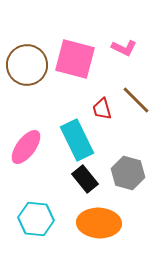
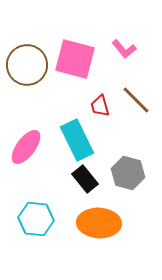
pink L-shape: moved 1 px down; rotated 25 degrees clockwise
red trapezoid: moved 2 px left, 3 px up
